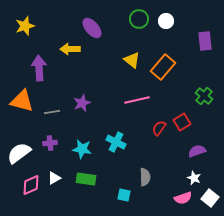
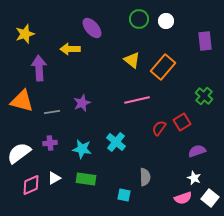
yellow star: moved 8 px down
cyan cross: rotated 12 degrees clockwise
